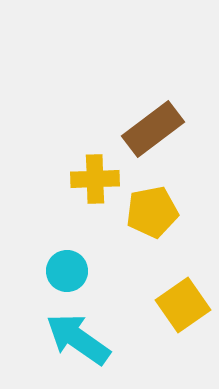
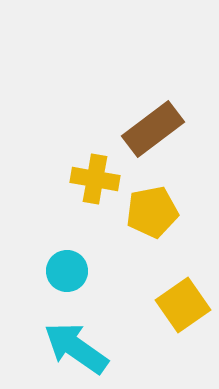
yellow cross: rotated 12 degrees clockwise
cyan arrow: moved 2 px left, 9 px down
